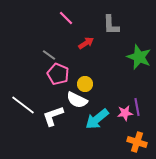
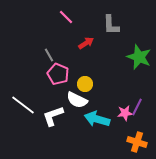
pink line: moved 1 px up
gray line: rotated 24 degrees clockwise
purple line: rotated 36 degrees clockwise
cyan arrow: rotated 55 degrees clockwise
